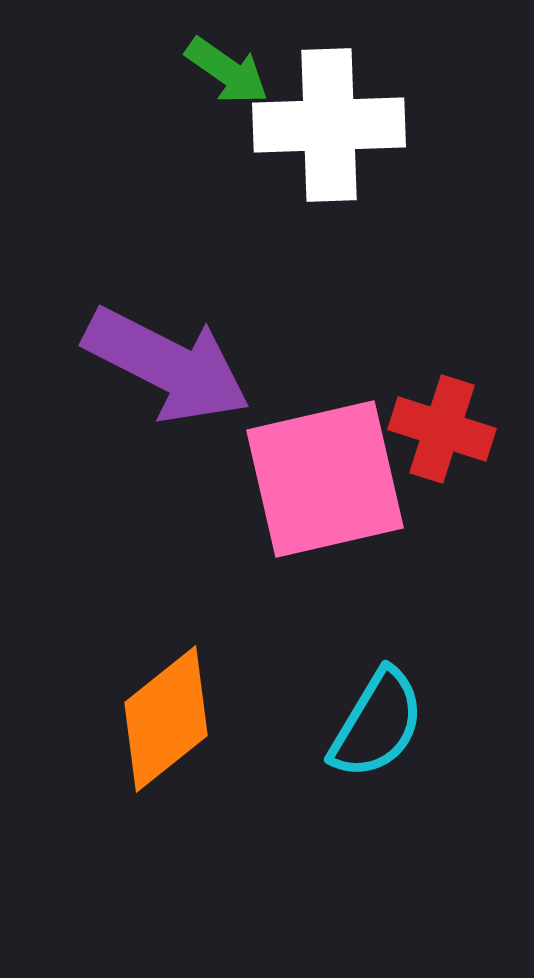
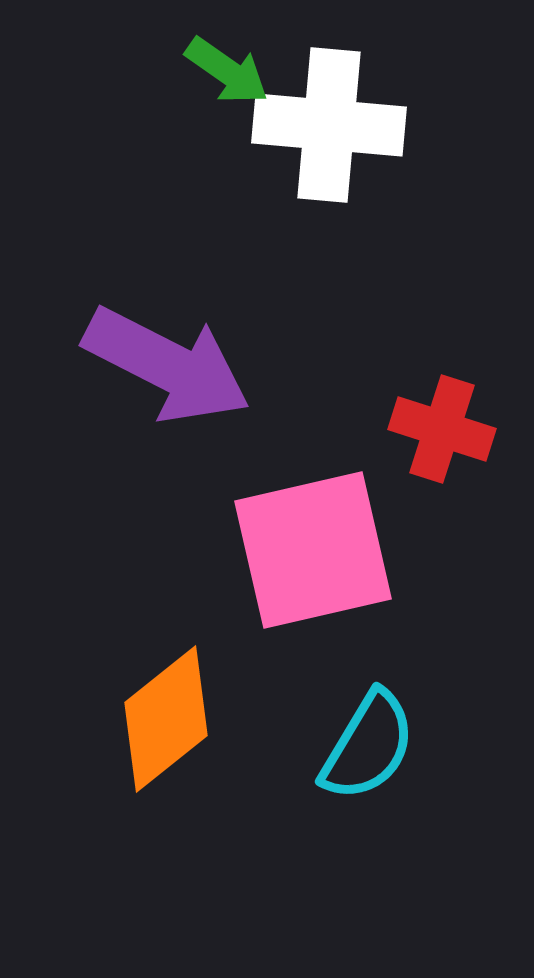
white cross: rotated 7 degrees clockwise
pink square: moved 12 px left, 71 px down
cyan semicircle: moved 9 px left, 22 px down
